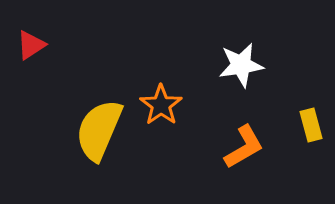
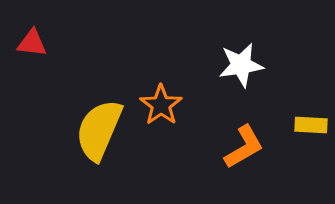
red triangle: moved 1 px right, 2 px up; rotated 40 degrees clockwise
yellow rectangle: rotated 72 degrees counterclockwise
